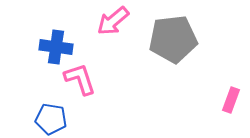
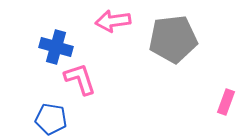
pink arrow: rotated 32 degrees clockwise
blue cross: rotated 8 degrees clockwise
pink rectangle: moved 5 px left, 2 px down
